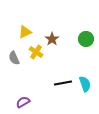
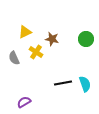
brown star: rotated 24 degrees counterclockwise
purple semicircle: moved 1 px right
